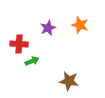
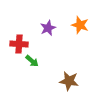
green arrow: rotated 64 degrees clockwise
